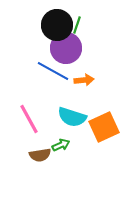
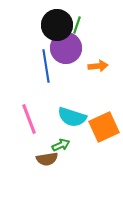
blue line: moved 7 px left, 5 px up; rotated 52 degrees clockwise
orange arrow: moved 14 px right, 14 px up
pink line: rotated 8 degrees clockwise
brown semicircle: moved 7 px right, 4 px down
